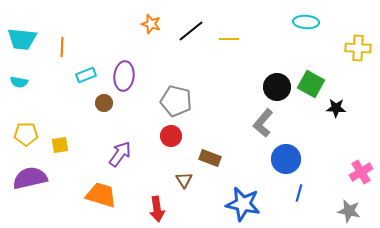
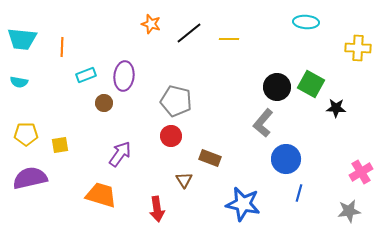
black line: moved 2 px left, 2 px down
gray star: rotated 20 degrees counterclockwise
